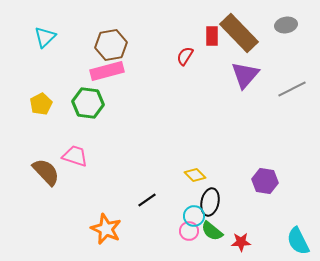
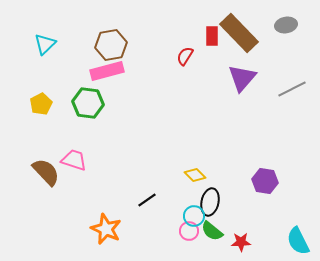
cyan triangle: moved 7 px down
purple triangle: moved 3 px left, 3 px down
pink trapezoid: moved 1 px left, 4 px down
